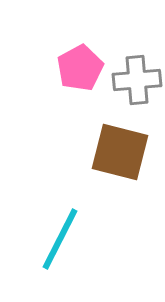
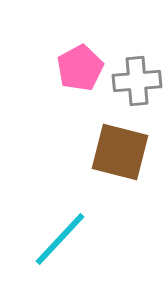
gray cross: moved 1 px down
cyan line: rotated 16 degrees clockwise
